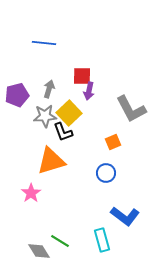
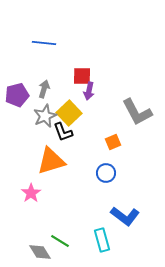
gray arrow: moved 5 px left
gray L-shape: moved 6 px right, 3 px down
gray star: rotated 20 degrees counterclockwise
gray diamond: moved 1 px right, 1 px down
